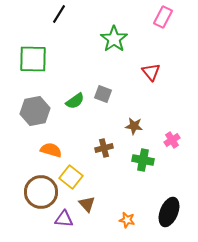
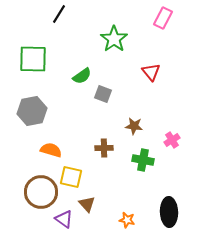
pink rectangle: moved 1 px down
green semicircle: moved 7 px right, 25 px up
gray hexagon: moved 3 px left
brown cross: rotated 12 degrees clockwise
yellow square: rotated 25 degrees counterclockwise
black ellipse: rotated 24 degrees counterclockwise
purple triangle: rotated 30 degrees clockwise
